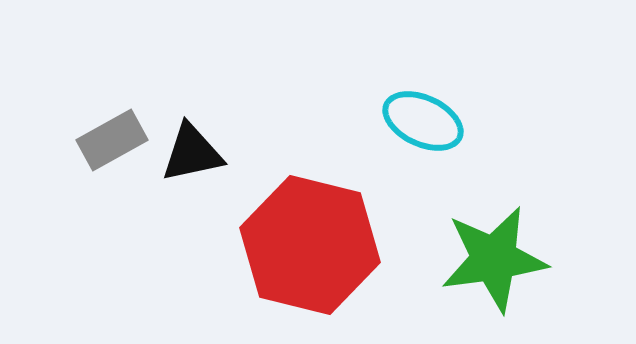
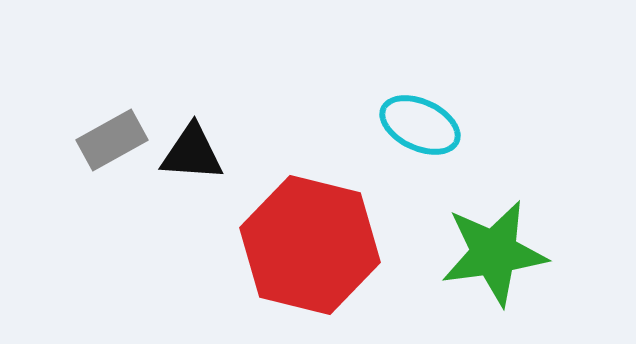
cyan ellipse: moved 3 px left, 4 px down
black triangle: rotated 16 degrees clockwise
green star: moved 6 px up
